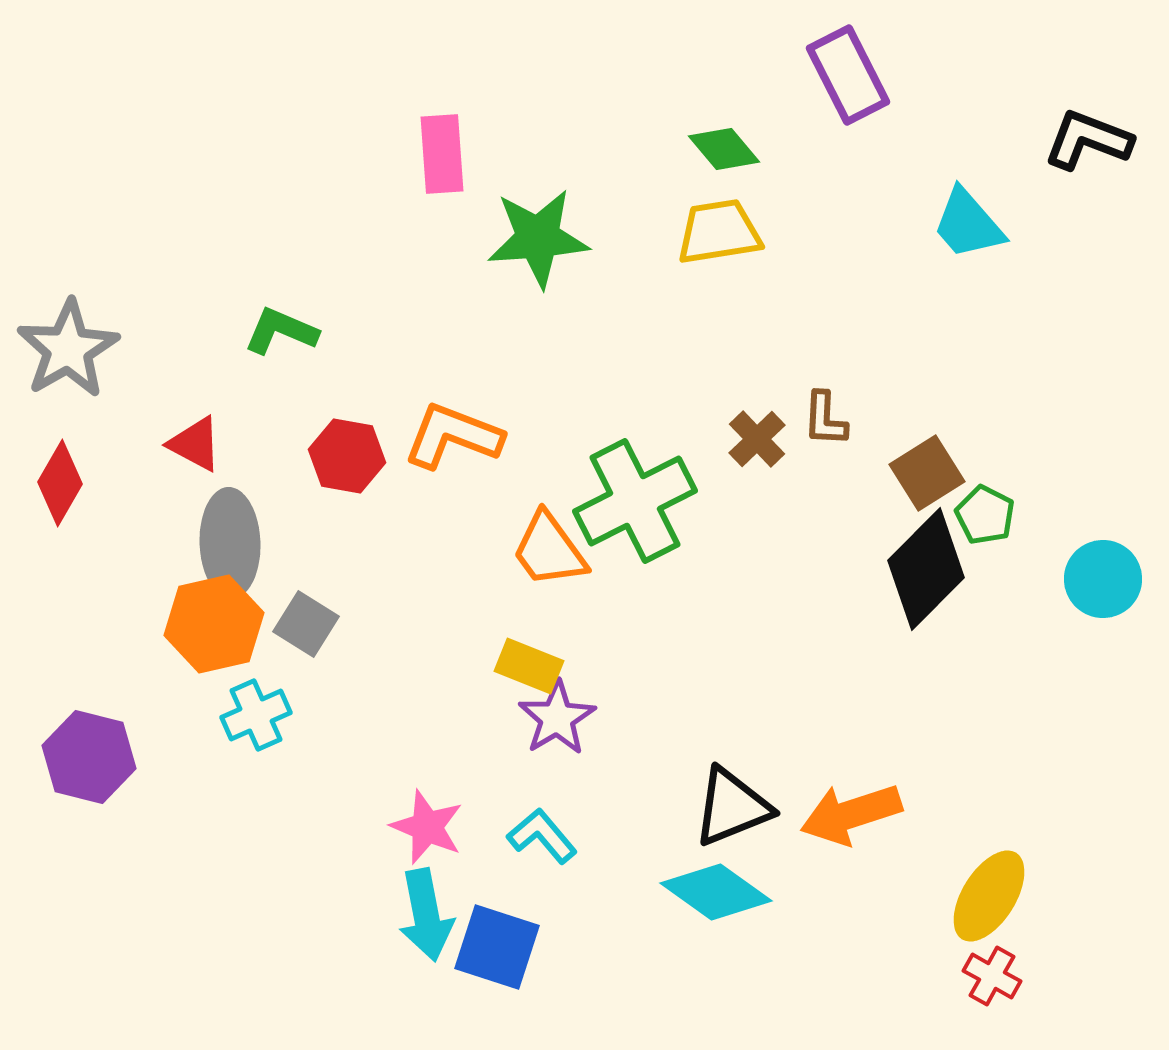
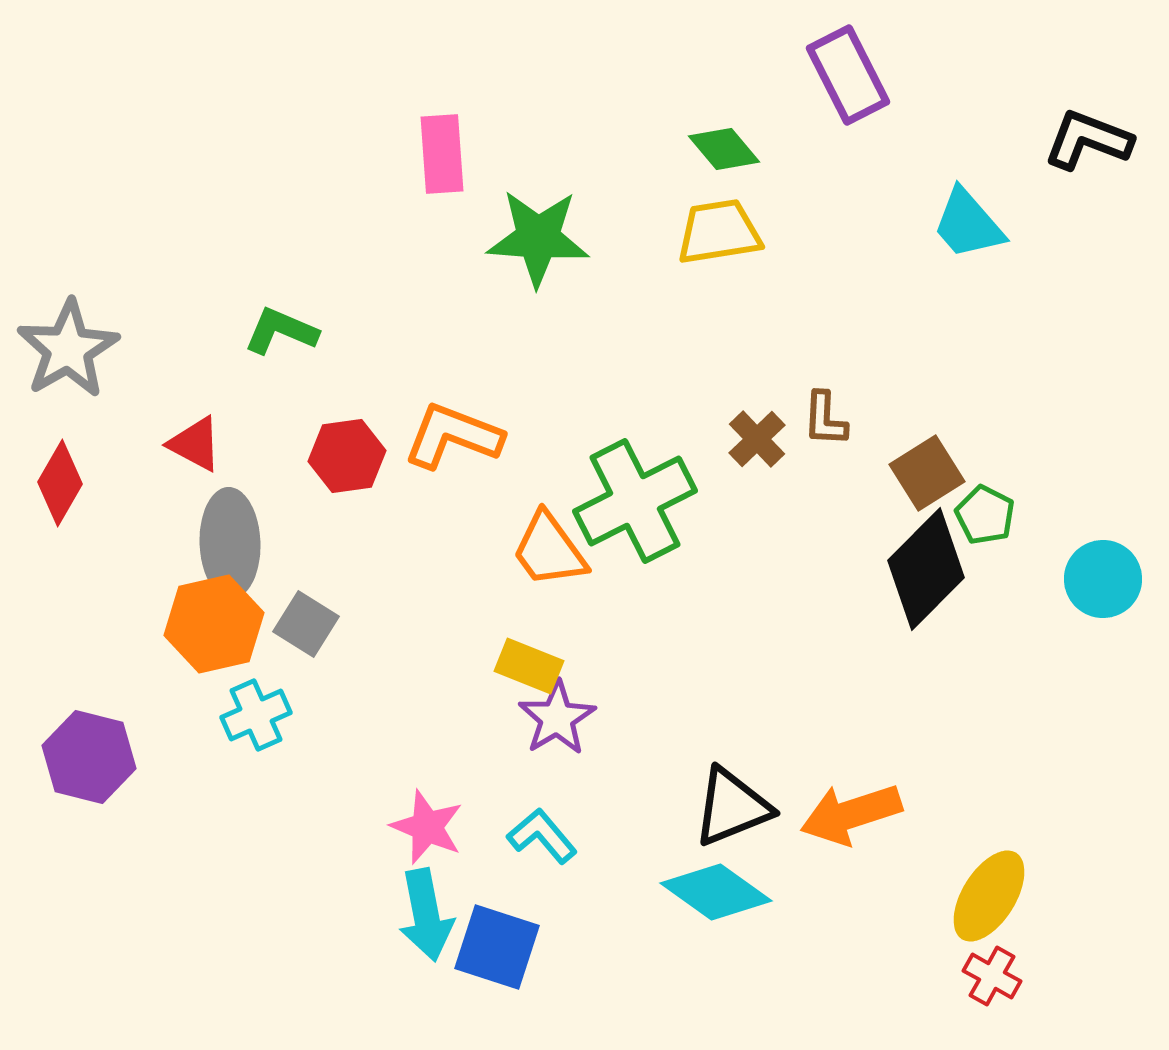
green star: rotated 8 degrees clockwise
red hexagon: rotated 18 degrees counterclockwise
